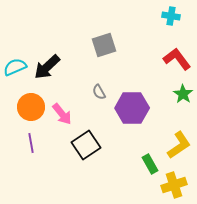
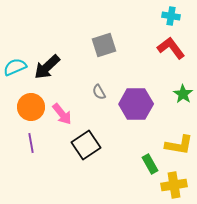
red L-shape: moved 6 px left, 11 px up
purple hexagon: moved 4 px right, 4 px up
yellow L-shape: rotated 44 degrees clockwise
yellow cross: rotated 10 degrees clockwise
